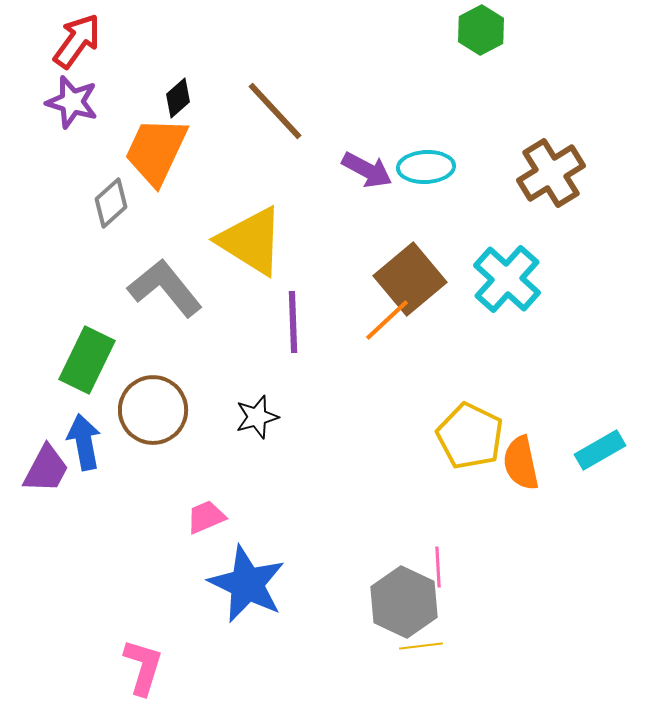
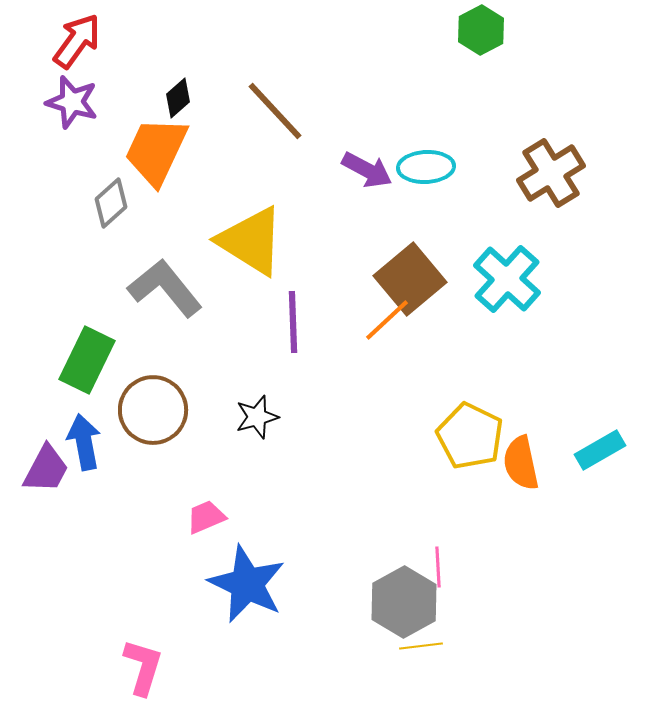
gray hexagon: rotated 6 degrees clockwise
